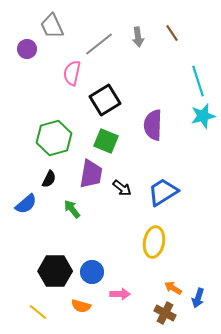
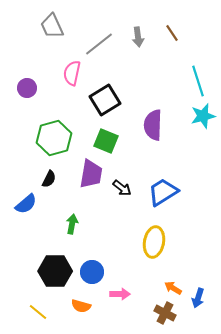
purple circle: moved 39 px down
green arrow: moved 15 px down; rotated 48 degrees clockwise
